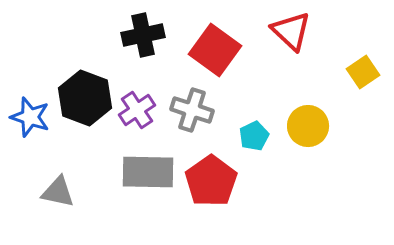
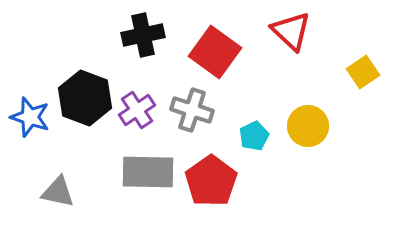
red square: moved 2 px down
